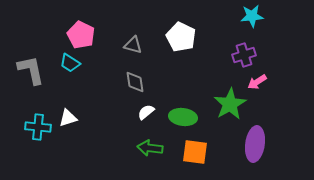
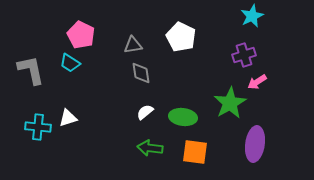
cyan star: rotated 20 degrees counterclockwise
gray triangle: rotated 24 degrees counterclockwise
gray diamond: moved 6 px right, 9 px up
green star: moved 1 px up
white semicircle: moved 1 px left
